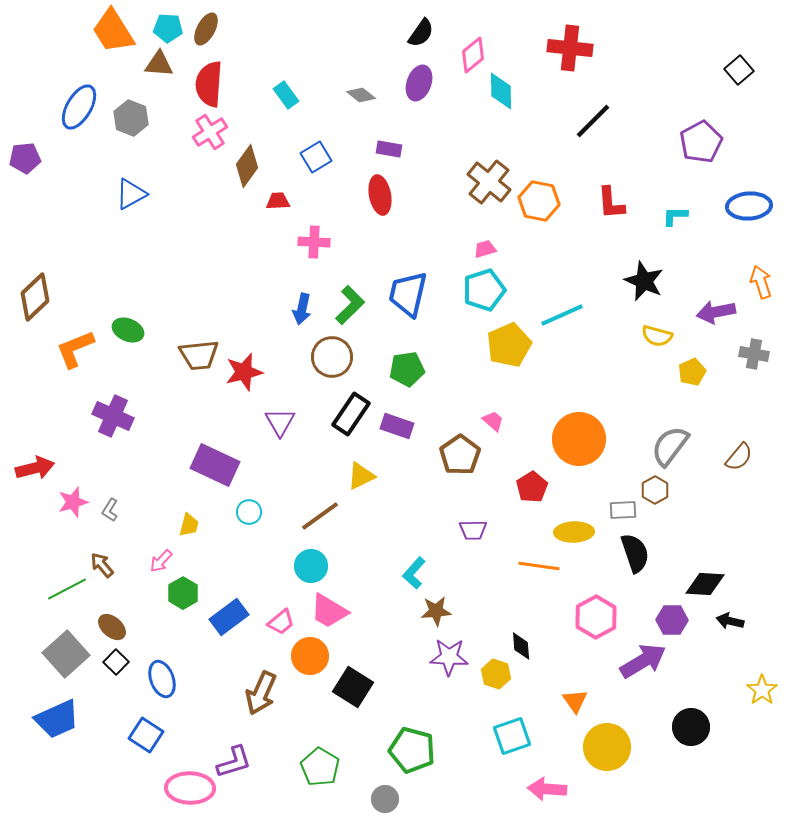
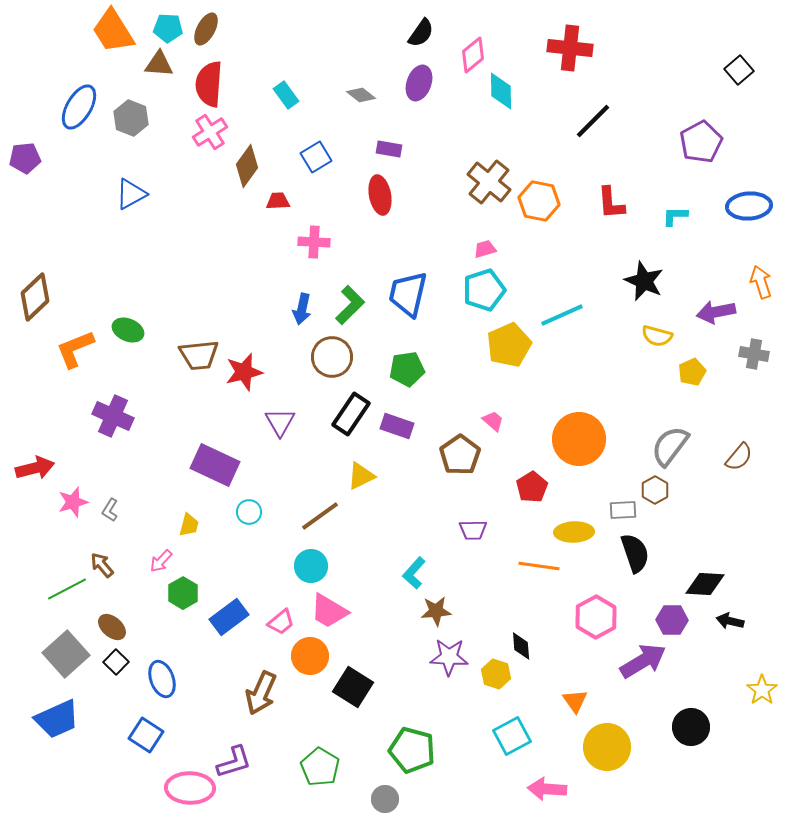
cyan square at (512, 736): rotated 9 degrees counterclockwise
